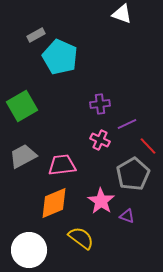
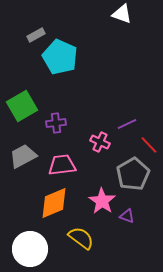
purple cross: moved 44 px left, 19 px down
pink cross: moved 2 px down
red line: moved 1 px right, 1 px up
pink star: moved 1 px right
white circle: moved 1 px right, 1 px up
